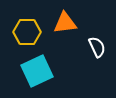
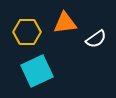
white semicircle: moved 1 px left, 8 px up; rotated 80 degrees clockwise
